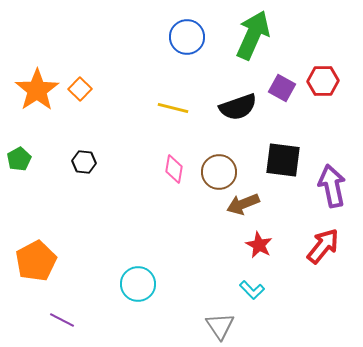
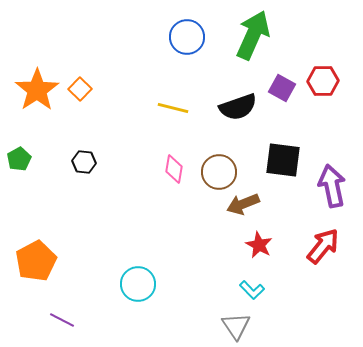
gray triangle: moved 16 px right
